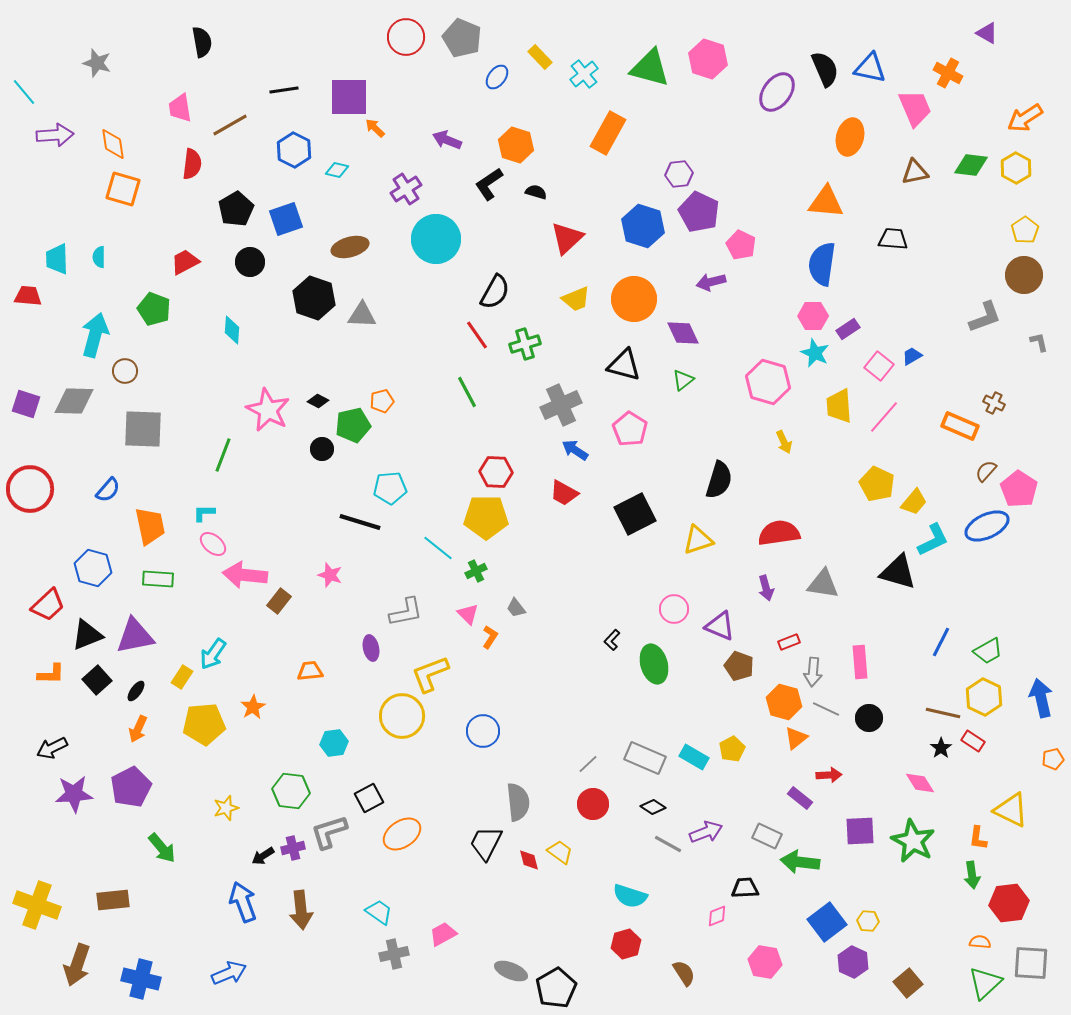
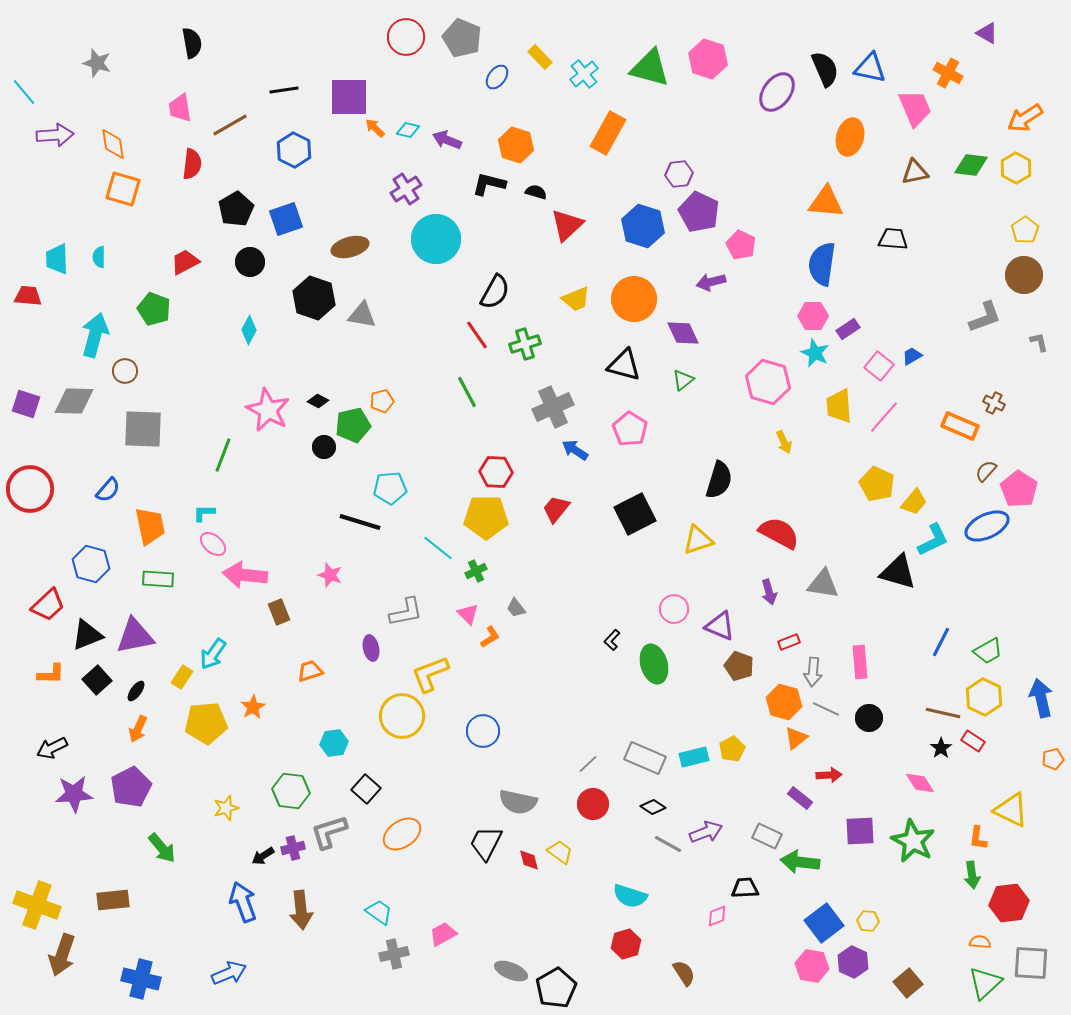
black semicircle at (202, 42): moved 10 px left, 1 px down
cyan diamond at (337, 170): moved 71 px right, 40 px up
black L-shape at (489, 184): rotated 48 degrees clockwise
red triangle at (567, 238): moved 13 px up
gray triangle at (362, 315): rotated 8 degrees clockwise
cyan diamond at (232, 330): moved 17 px right; rotated 24 degrees clockwise
gray cross at (561, 405): moved 8 px left, 2 px down
black circle at (322, 449): moved 2 px right, 2 px up
red trapezoid at (564, 493): moved 8 px left, 16 px down; rotated 100 degrees clockwise
red semicircle at (779, 533): rotated 36 degrees clockwise
blue hexagon at (93, 568): moved 2 px left, 4 px up
purple arrow at (766, 588): moved 3 px right, 4 px down
brown rectangle at (279, 601): moved 11 px down; rotated 60 degrees counterclockwise
orange L-shape at (490, 637): rotated 25 degrees clockwise
orange trapezoid at (310, 671): rotated 12 degrees counterclockwise
yellow pentagon at (204, 724): moved 2 px right, 1 px up
cyan rectangle at (694, 757): rotated 44 degrees counterclockwise
black square at (369, 798): moved 3 px left, 9 px up; rotated 20 degrees counterclockwise
gray semicircle at (518, 802): rotated 108 degrees clockwise
blue square at (827, 922): moved 3 px left, 1 px down
pink hexagon at (765, 962): moved 47 px right, 4 px down
brown arrow at (77, 965): moved 15 px left, 10 px up
